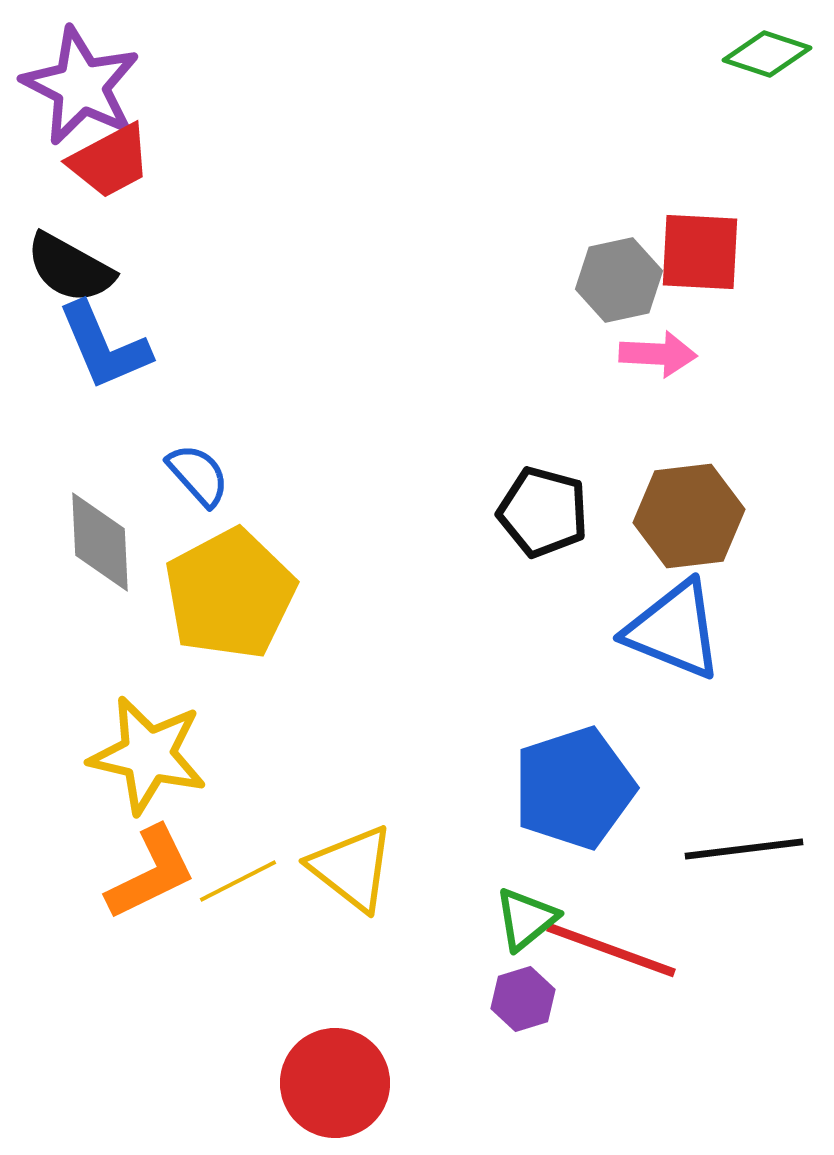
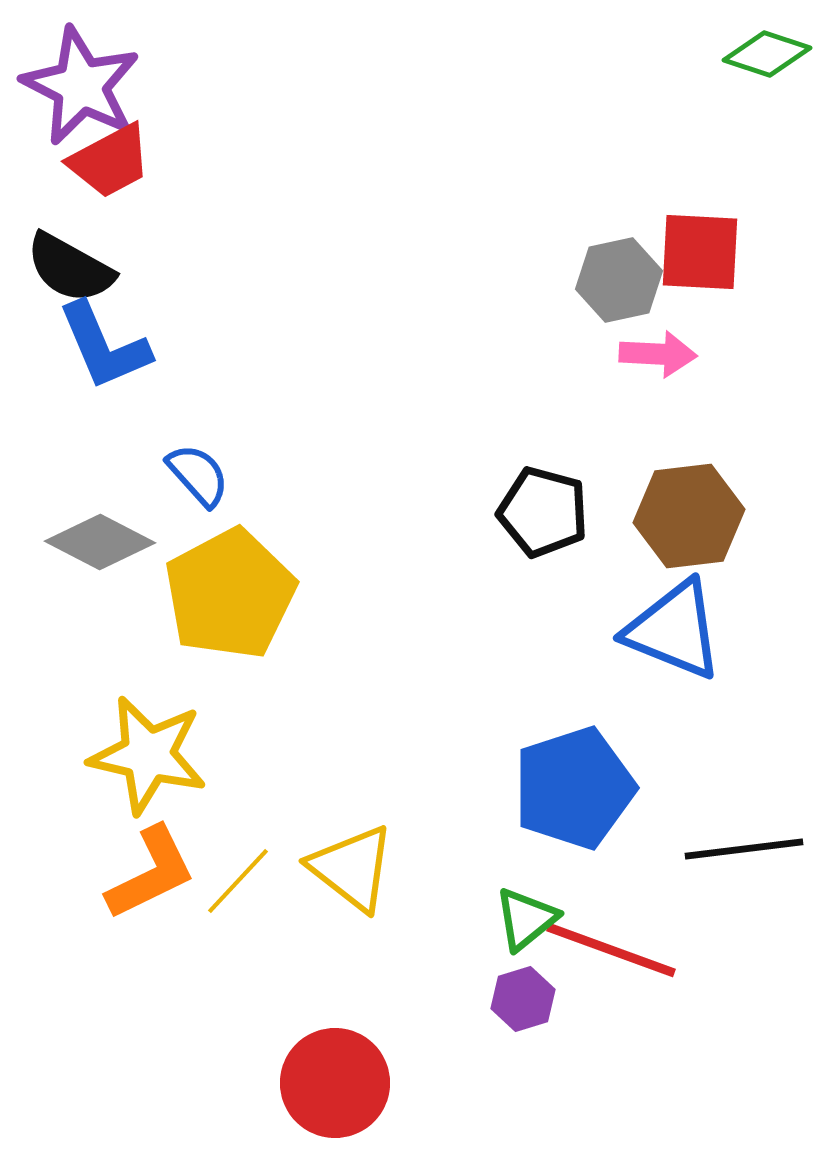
gray diamond: rotated 60 degrees counterclockwise
yellow line: rotated 20 degrees counterclockwise
